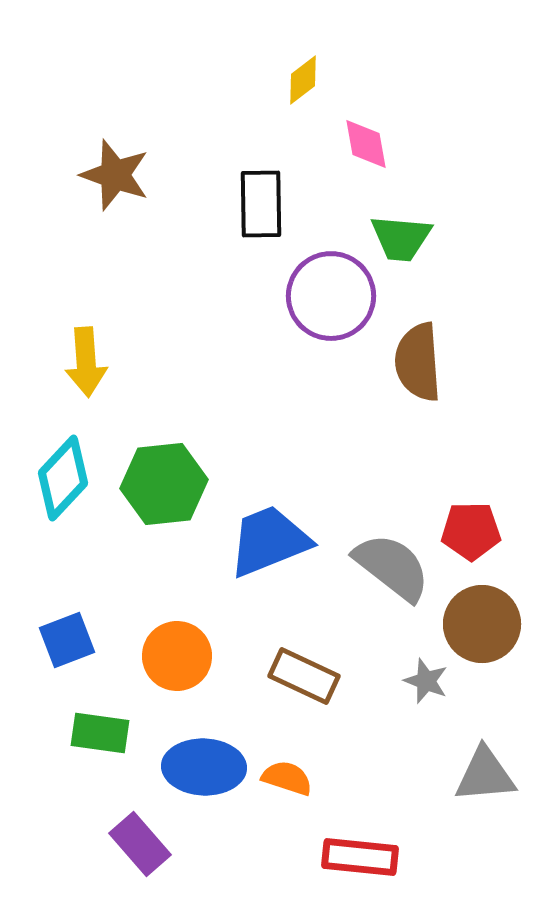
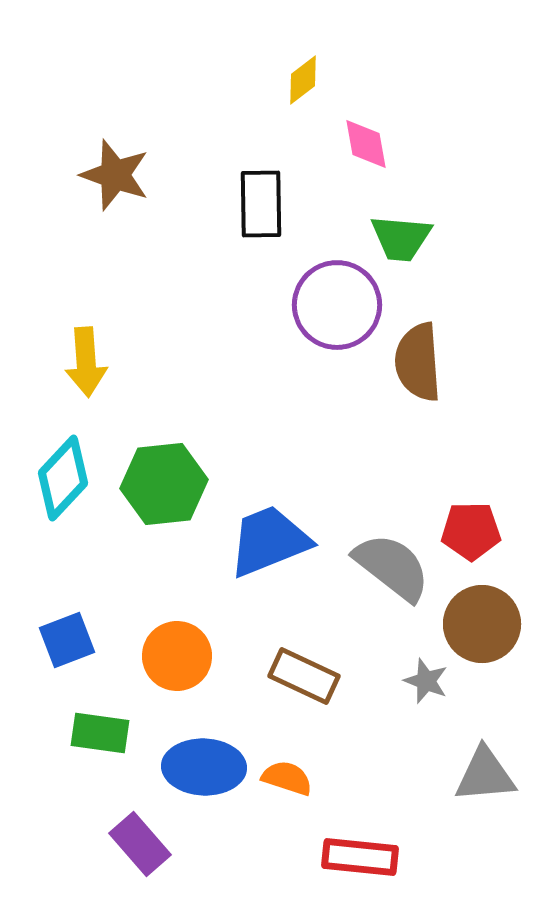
purple circle: moved 6 px right, 9 px down
